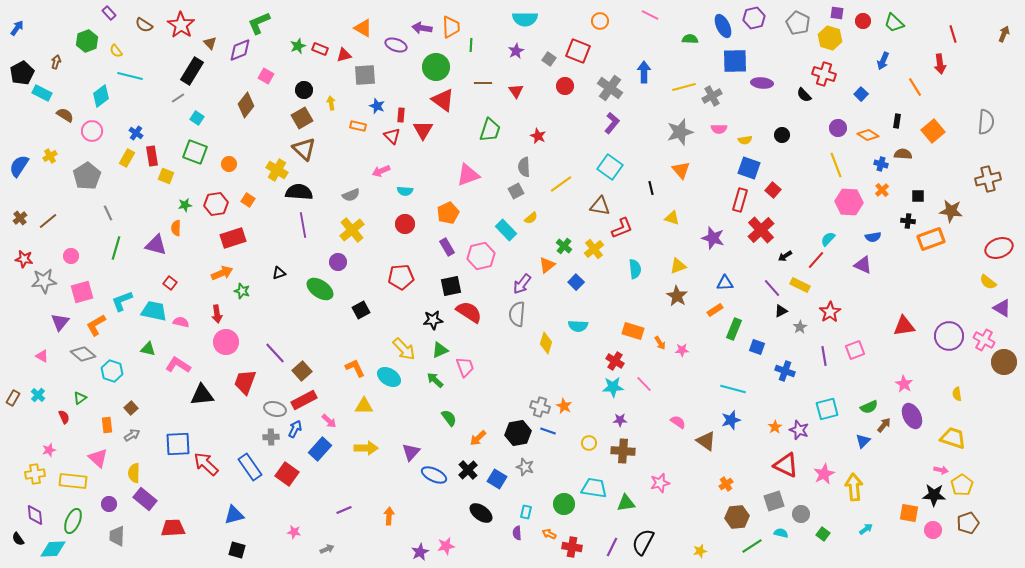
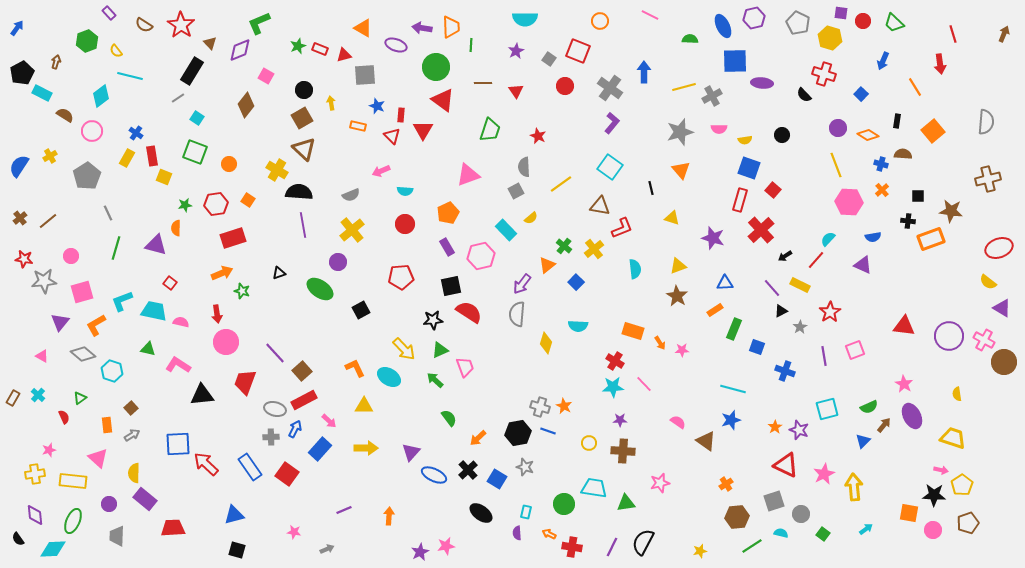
purple square at (837, 13): moved 4 px right
yellow square at (166, 176): moved 2 px left, 1 px down
red triangle at (904, 326): rotated 15 degrees clockwise
